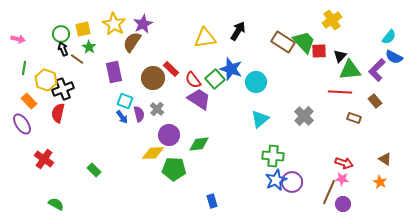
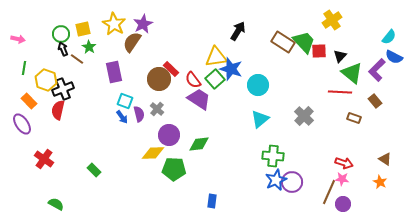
yellow triangle at (205, 38): moved 11 px right, 19 px down
green triangle at (350, 70): moved 2 px right, 3 px down; rotated 45 degrees clockwise
brown circle at (153, 78): moved 6 px right, 1 px down
cyan circle at (256, 82): moved 2 px right, 3 px down
red semicircle at (58, 113): moved 3 px up
blue rectangle at (212, 201): rotated 24 degrees clockwise
